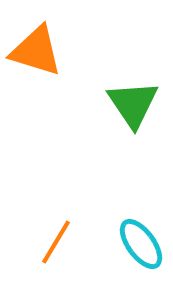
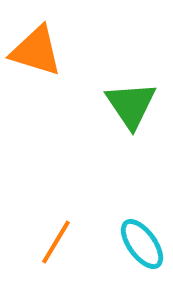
green triangle: moved 2 px left, 1 px down
cyan ellipse: moved 1 px right
